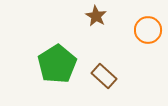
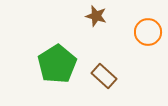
brown star: rotated 15 degrees counterclockwise
orange circle: moved 2 px down
